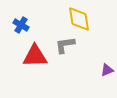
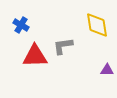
yellow diamond: moved 18 px right, 6 px down
gray L-shape: moved 2 px left, 1 px down
purple triangle: rotated 24 degrees clockwise
